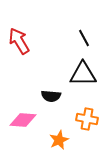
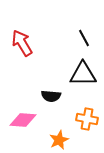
red arrow: moved 3 px right, 2 px down
